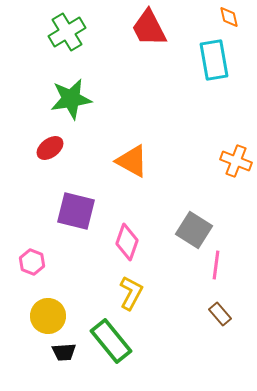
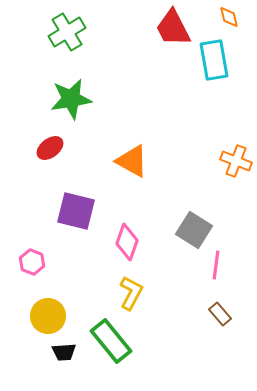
red trapezoid: moved 24 px right
